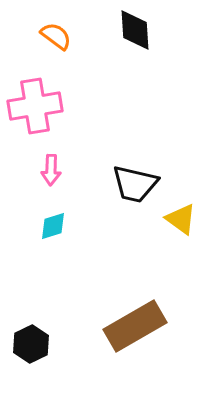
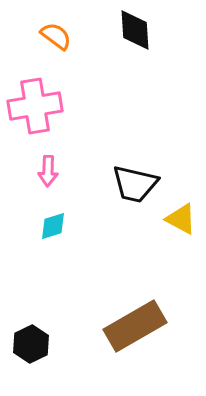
pink arrow: moved 3 px left, 1 px down
yellow triangle: rotated 8 degrees counterclockwise
